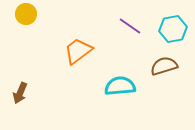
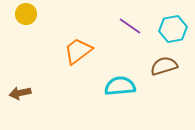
brown arrow: rotated 55 degrees clockwise
